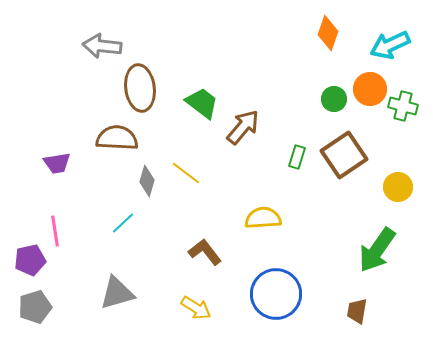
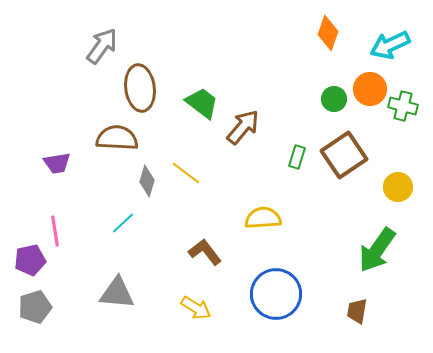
gray arrow: rotated 120 degrees clockwise
gray triangle: rotated 21 degrees clockwise
